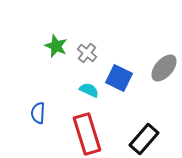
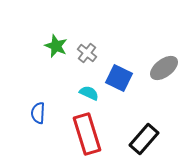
gray ellipse: rotated 12 degrees clockwise
cyan semicircle: moved 3 px down
